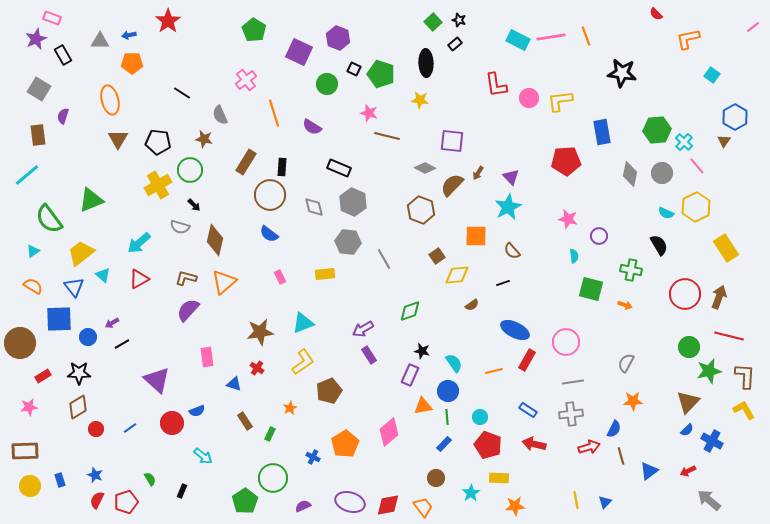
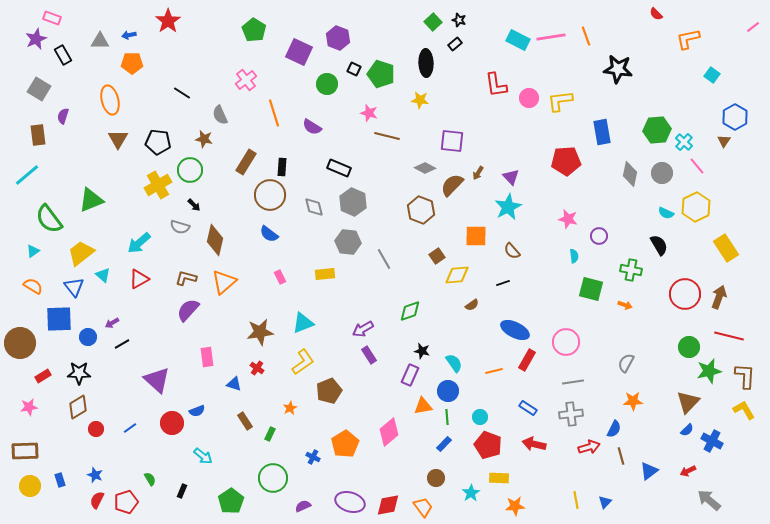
black star at (622, 73): moved 4 px left, 4 px up
blue rectangle at (528, 410): moved 2 px up
green pentagon at (245, 501): moved 14 px left
